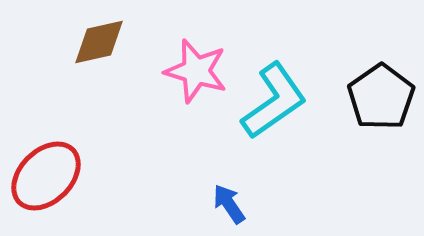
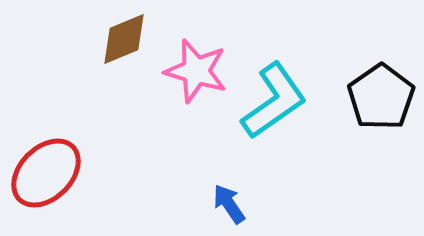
brown diamond: moved 25 px right, 3 px up; rotated 10 degrees counterclockwise
red ellipse: moved 3 px up
